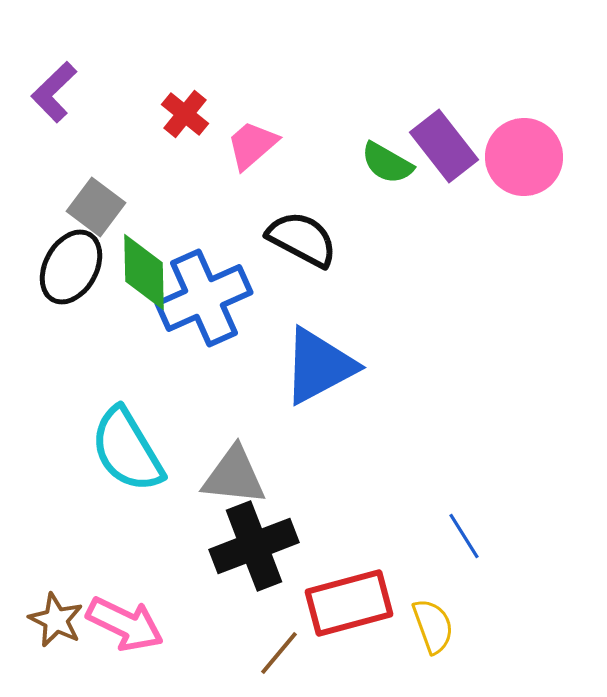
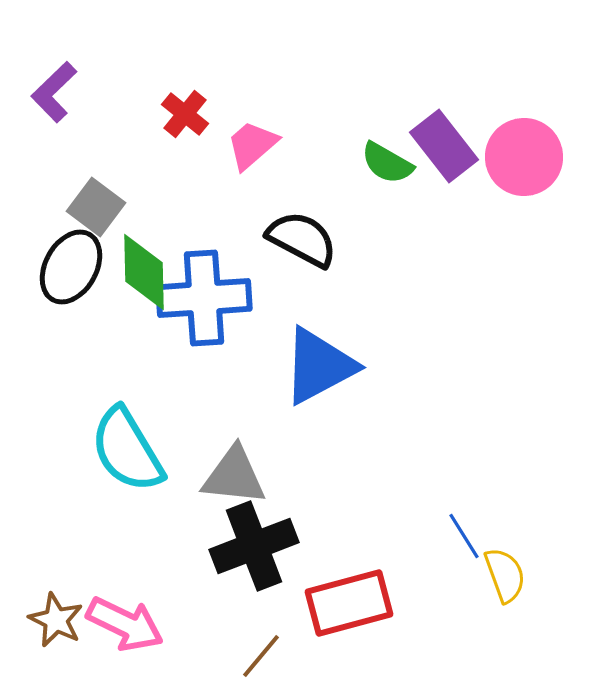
blue cross: rotated 20 degrees clockwise
yellow semicircle: moved 72 px right, 51 px up
brown line: moved 18 px left, 3 px down
